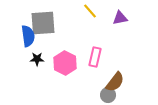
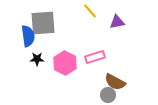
purple triangle: moved 3 px left, 4 px down
pink rectangle: rotated 60 degrees clockwise
brown semicircle: rotated 80 degrees clockwise
